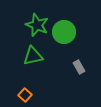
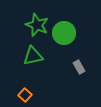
green circle: moved 1 px down
